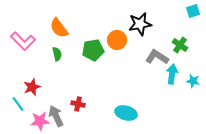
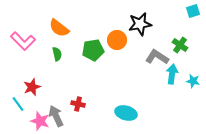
orange semicircle: rotated 15 degrees counterclockwise
pink star: rotated 24 degrees clockwise
